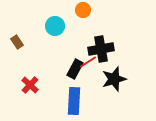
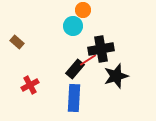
cyan circle: moved 18 px right
brown rectangle: rotated 16 degrees counterclockwise
red line: moved 2 px up
black rectangle: rotated 12 degrees clockwise
black star: moved 2 px right, 3 px up
red cross: rotated 18 degrees clockwise
blue rectangle: moved 3 px up
